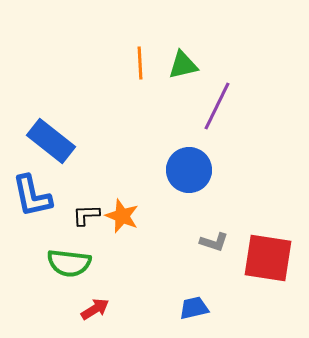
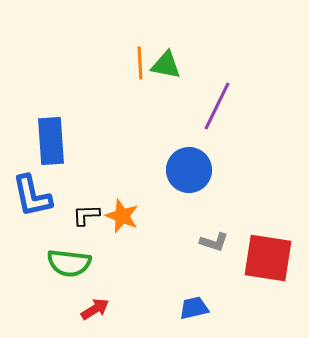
green triangle: moved 17 px left; rotated 24 degrees clockwise
blue rectangle: rotated 48 degrees clockwise
